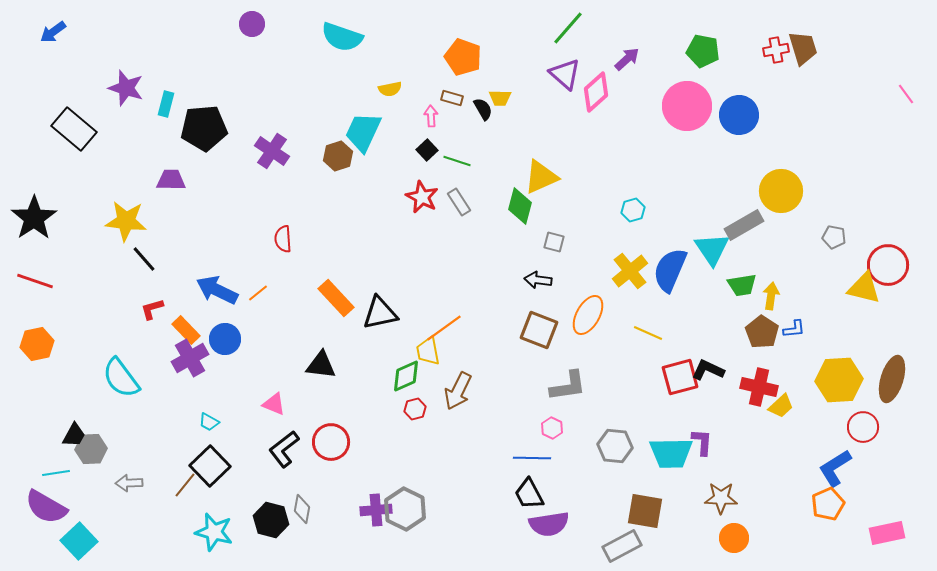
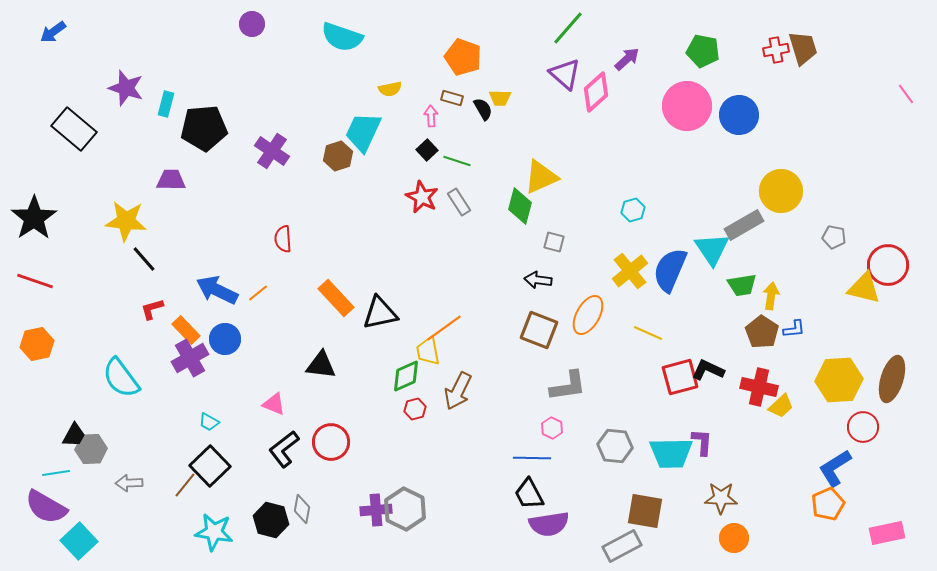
cyan star at (214, 532): rotated 6 degrees counterclockwise
